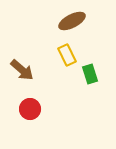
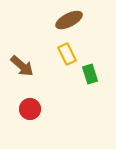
brown ellipse: moved 3 px left, 1 px up
yellow rectangle: moved 1 px up
brown arrow: moved 4 px up
